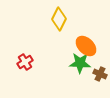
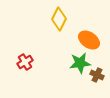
orange ellipse: moved 3 px right, 6 px up; rotated 10 degrees counterclockwise
green star: rotated 10 degrees counterclockwise
brown cross: moved 3 px left, 1 px down
